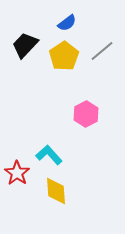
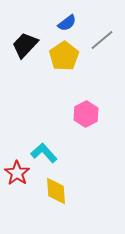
gray line: moved 11 px up
cyan L-shape: moved 5 px left, 2 px up
